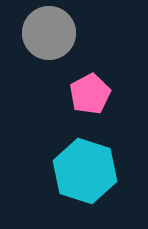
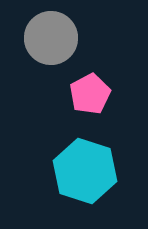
gray circle: moved 2 px right, 5 px down
